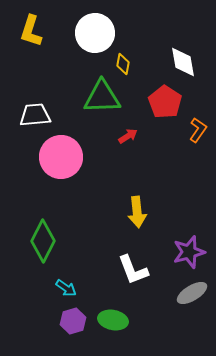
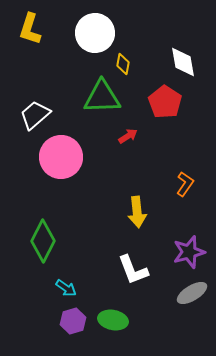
yellow L-shape: moved 1 px left, 2 px up
white trapezoid: rotated 36 degrees counterclockwise
orange L-shape: moved 13 px left, 54 px down
